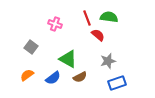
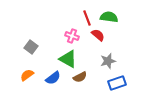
pink cross: moved 17 px right, 12 px down
